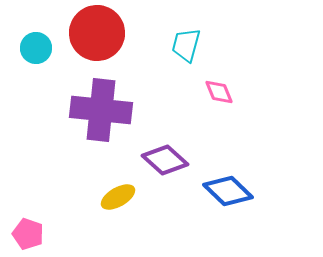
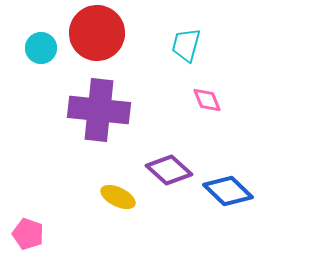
cyan circle: moved 5 px right
pink diamond: moved 12 px left, 8 px down
purple cross: moved 2 px left
purple diamond: moved 4 px right, 10 px down
yellow ellipse: rotated 56 degrees clockwise
